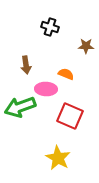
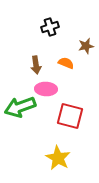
black cross: rotated 36 degrees counterclockwise
brown star: rotated 14 degrees counterclockwise
brown arrow: moved 10 px right
orange semicircle: moved 11 px up
red square: rotated 8 degrees counterclockwise
